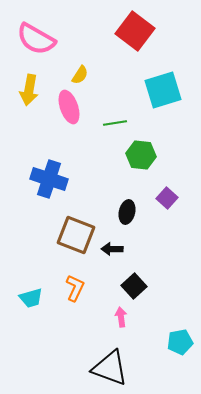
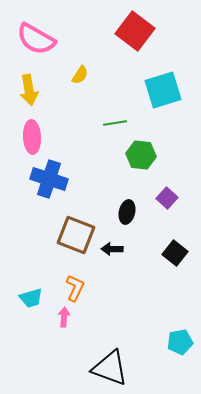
yellow arrow: rotated 20 degrees counterclockwise
pink ellipse: moved 37 px left, 30 px down; rotated 16 degrees clockwise
black square: moved 41 px right, 33 px up; rotated 10 degrees counterclockwise
pink arrow: moved 57 px left; rotated 12 degrees clockwise
